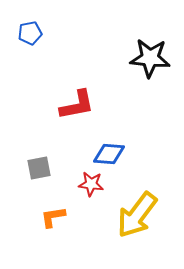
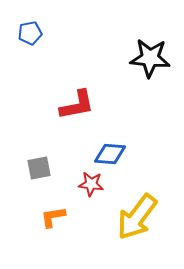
blue diamond: moved 1 px right
yellow arrow: moved 2 px down
